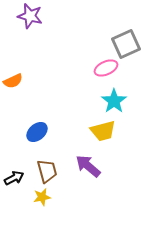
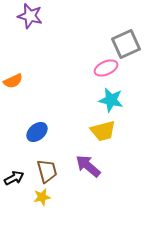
cyan star: moved 3 px left, 1 px up; rotated 25 degrees counterclockwise
